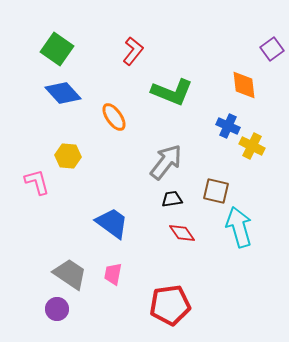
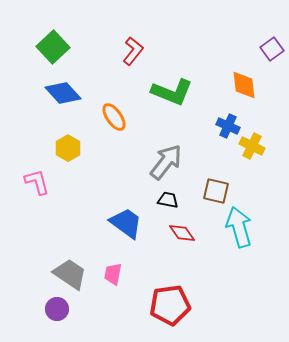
green square: moved 4 px left, 2 px up; rotated 12 degrees clockwise
yellow hexagon: moved 8 px up; rotated 25 degrees clockwise
black trapezoid: moved 4 px left, 1 px down; rotated 20 degrees clockwise
blue trapezoid: moved 14 px right
